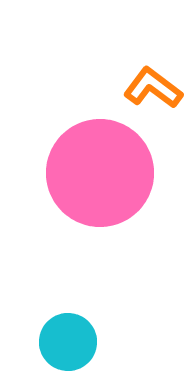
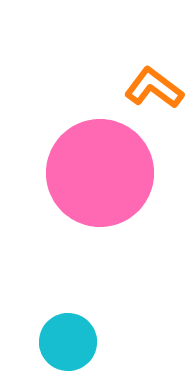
orange L-shape: moved 1 px right
